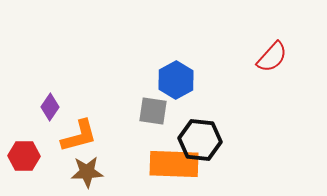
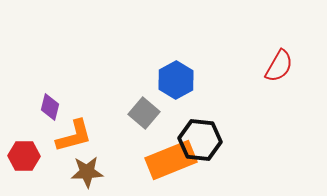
red semicircle: moved 7 px right, 9 px down; rotated 12 degrees counterclockwise
purple diamond: rotated 20 degrees counterclockwise
gray square: moved 9 px left, 2 px down; rotated 32 degrees clockwise
orange L-shape: moved 5 px left
orange rectangle: moved 3 px left, 4 px up; rotated 24 degrees counterclockwise
